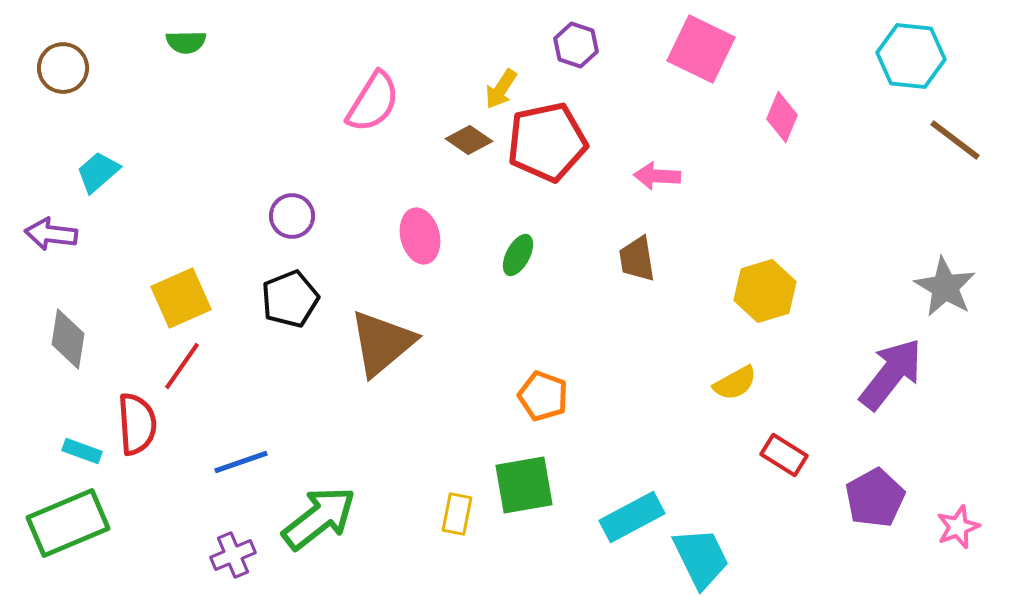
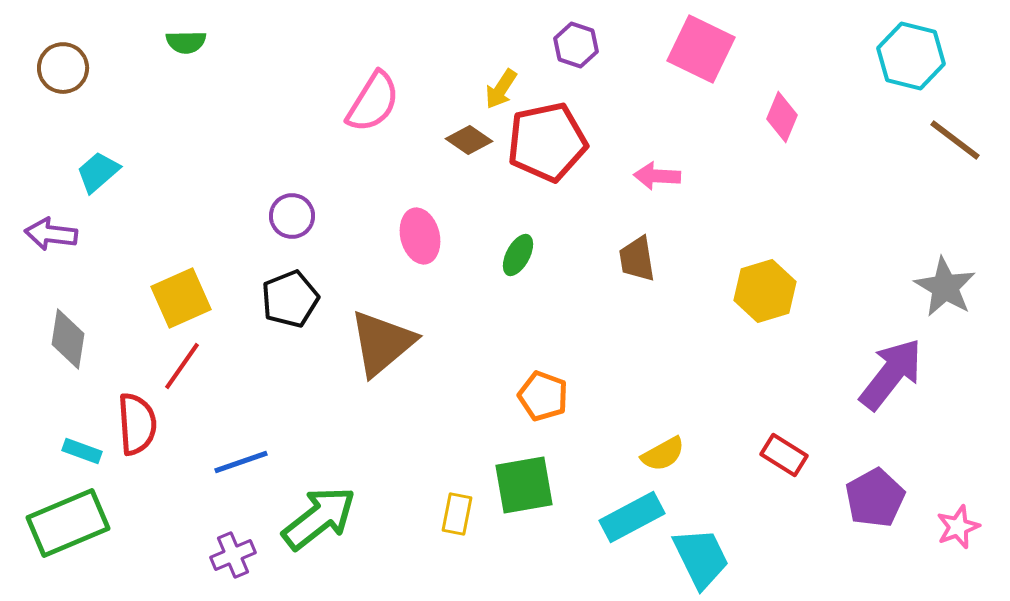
cyan hexagon at (911, 56): rotated 8 degrees clockwise
yellow semicircle at (735, 383): moved 72 px left, 71 px down
